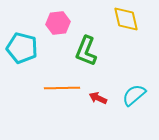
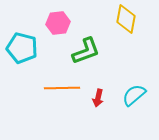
yellow diamond: rotated 24 degrees clockwise
green L-shape: rotated 132 degrees counterclockwise
red arrow: rotated 102 degrees counterclockwise
